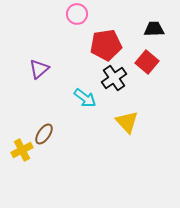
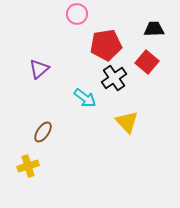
brown ellipse: moved 1 px left, 2 px up
yellow cross: moved 6 px right, 16 px down; rotated 10 degrees clockwise
